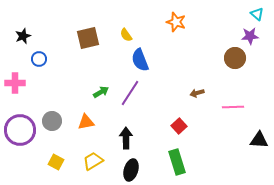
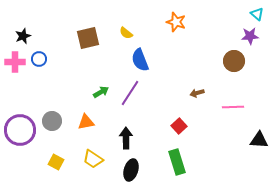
yellow semicircle: moved 2 px up; rotated 16 degrees counterclockwise
brown circle: moved 1 px left, 3 px down
pink cross: moved 21 px up
yellow trapezoid: moved 2 px up; rotated 115 degrees counterclockwise
